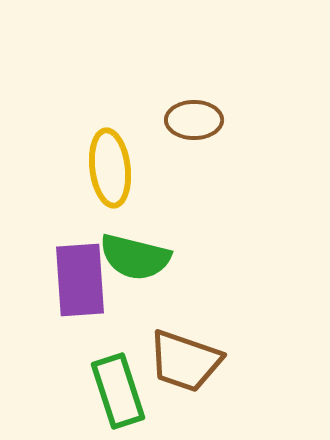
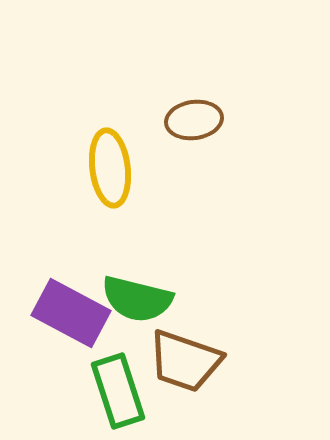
brown ellipse: rotated 8 degrees counterclockwise
green semicircle: moved 2 px right, 42 px down
purple rectangle: moved 9 px left, 33 px down; rotated 58 degrees counterclockwise
